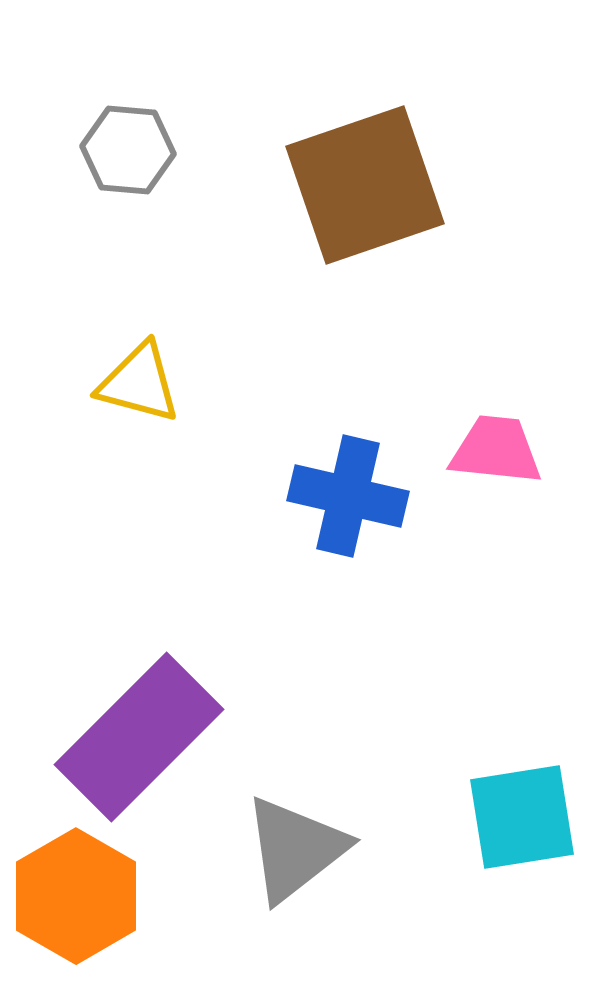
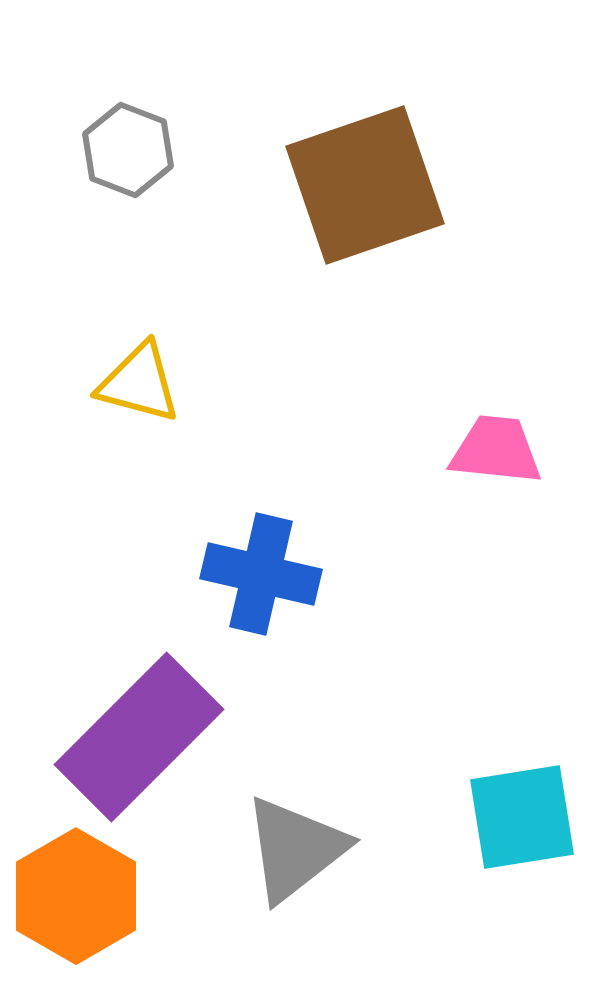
gray hexagon: rotated 16 degrees clockwise
blue cross: moved 87 px left, 78 px down
